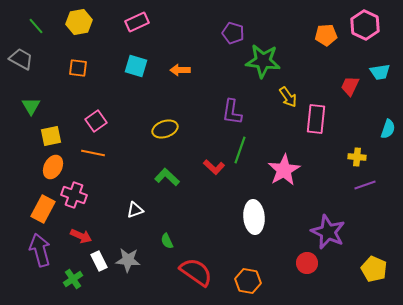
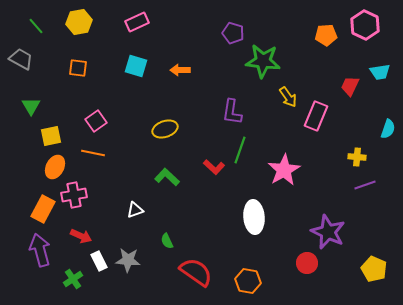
pink rectangle at (316, 119): moved 3 px up; rotated 16 degrees clockwise
orange ellipse at (53, 167): moved 2 px right
pink cross at (74, 195): rotated 30 degrees counterclockwise
